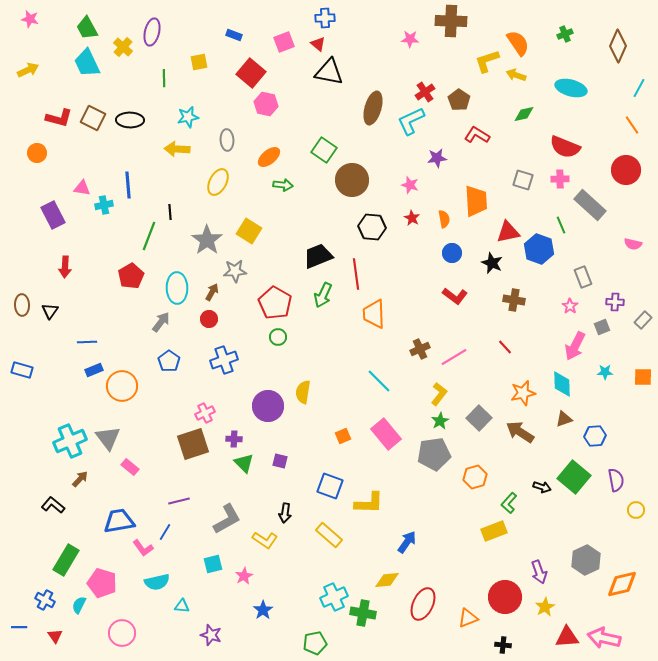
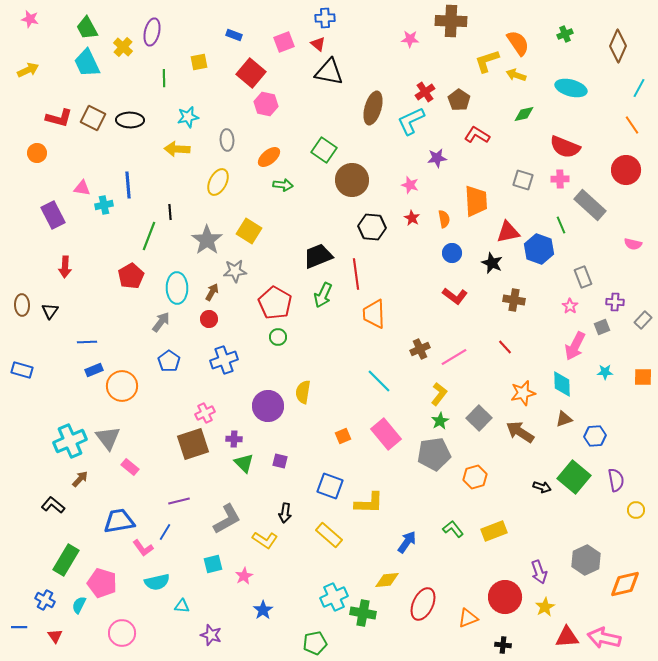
green L-shape at (509, 503): moved 56 px left, 26 px down; rotated 100 degrees clockwise
orange diamond at (622, 584): moved 3 px right
